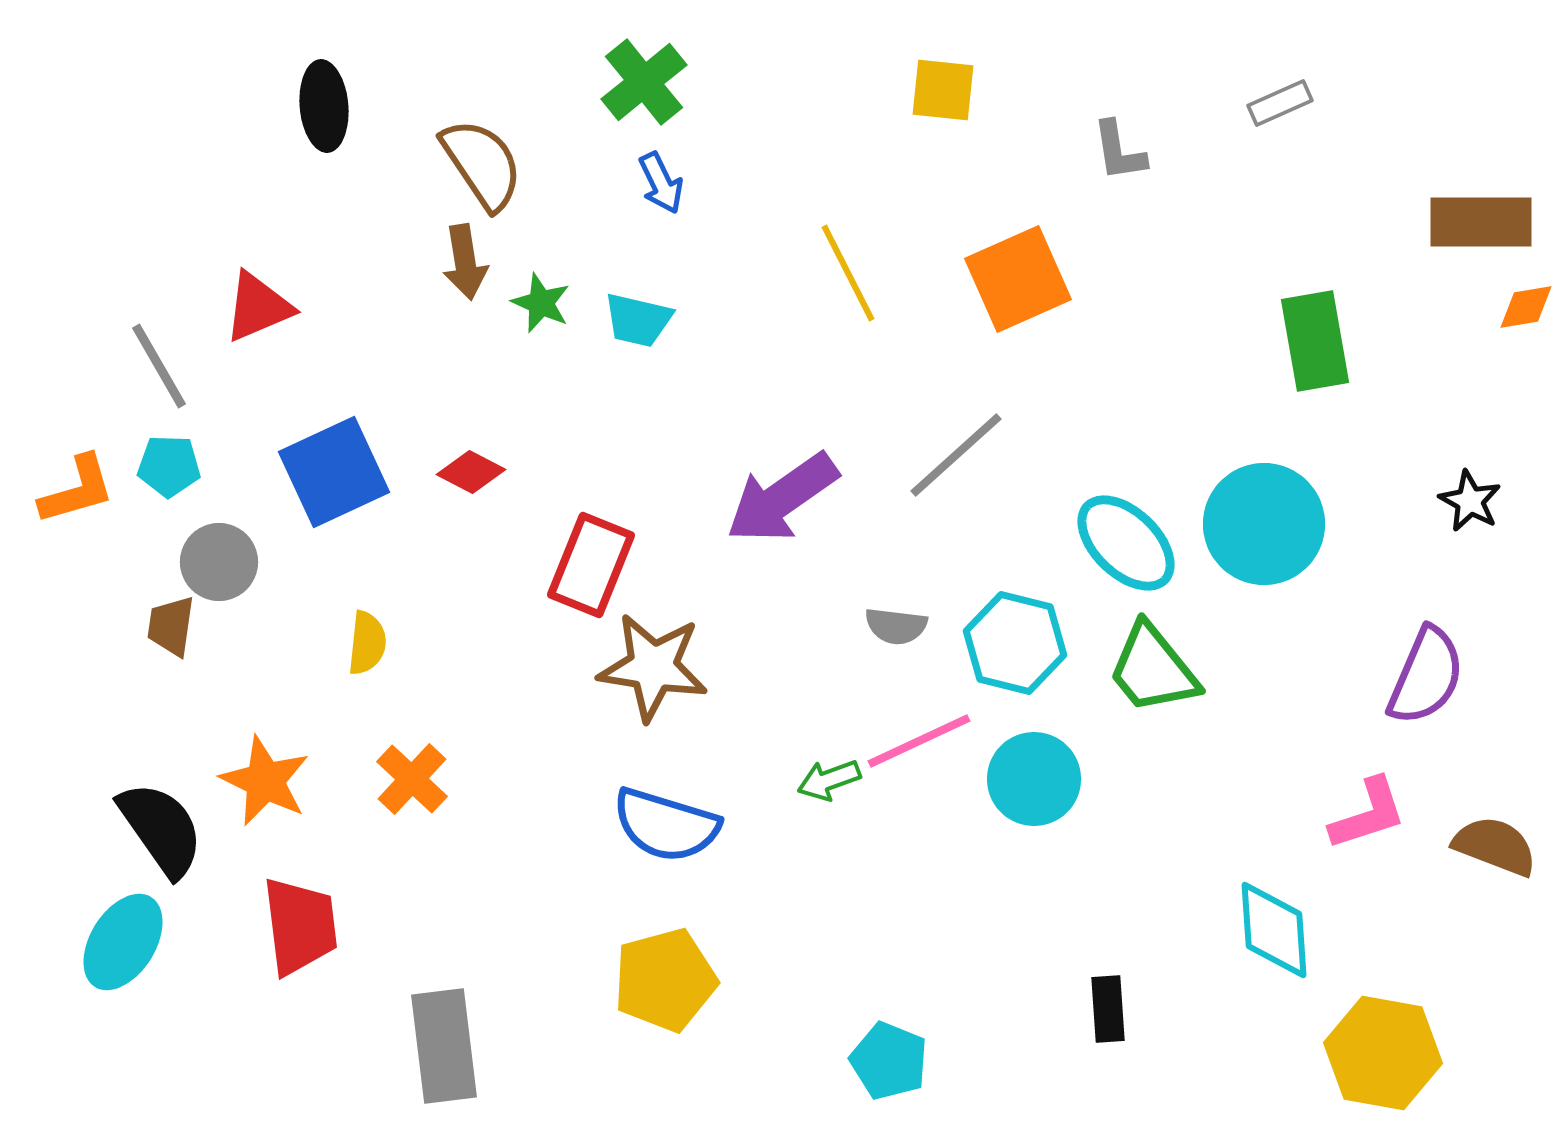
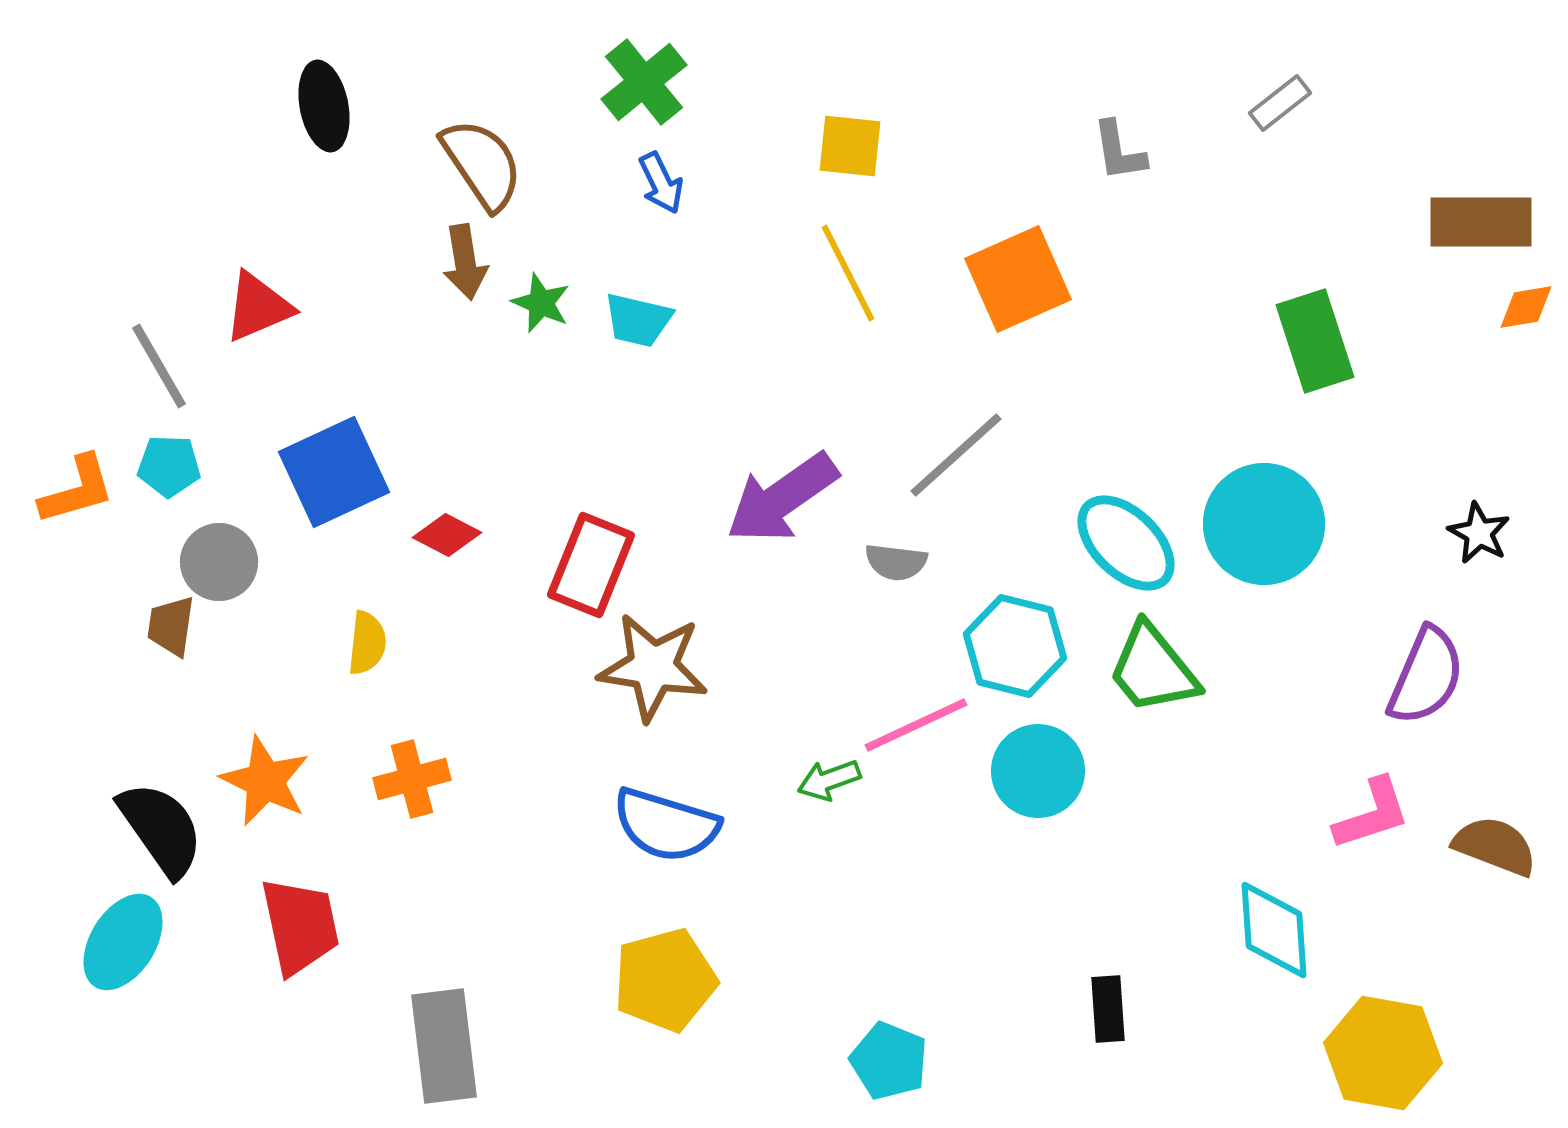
yellow square at (943, 90): moved 93 px left, 56 px down
gray rectangle at (1280, 103): rotated 14 degrees counterclockwise
black ellipse at (324, 106): rotated 6 degrees counterclockwise
green rectangle at (1315, 341): rotated 8 degrees counterclockwise
red diamond at (471, 472): moved 24 px left, 63 px down
black star at (1470, 501): moved 9 px right, 32 px down
gray semicircle at (896, 626): moved 64 px up
cyan hexagon at (1015, 643): moved 3 px down
pink line at (919, 741): moved 3 px left, 16 px up
orange cross at (412, 779): rotated 32 degrees clockwise
cyan circle at (1034, 779): moved 4 px right, 8 px up
pink L-shape at (1368, 814): moved 4 px right
red trapezoid at (300, 926): rotated 5 degrees counterclockwise
